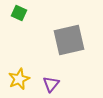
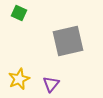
gray square: moved 1 px left, 1 px down
